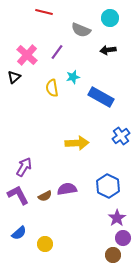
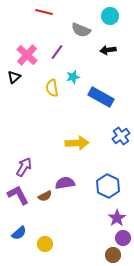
cyan circle: moved 2 px up
purple semicircle: moved 2 px left, 6 px up
